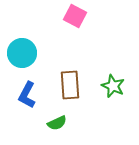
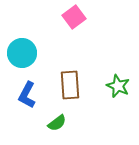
pink square: moved 1 px left, 1 px down; rotated 25 degrees clockwise
green star: moved 5 px right
green semicircle: rotated 12 degrees counterclockwise
